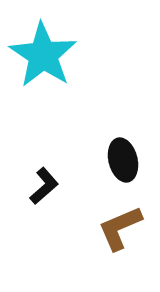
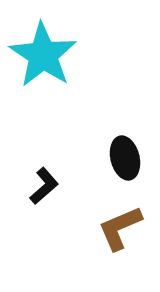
black ellipse: moved 2 px right, 2 px up
